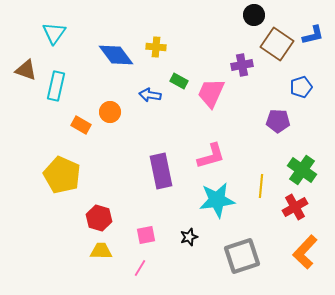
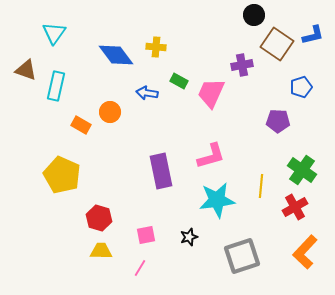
blue arrow: moved 3 px left, 2 px up
